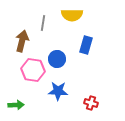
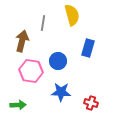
yellow semicircle: rotated 105 degrees counterclockwise
blue rectangle: moved 2 px right, 3 px down
blue circle: moved 1 px right, 2 px down
pink hexagon: moved 2 px left, 1 px down
blue star: moved 3 px right, 1 px down
green arrow: moved 2 px right
